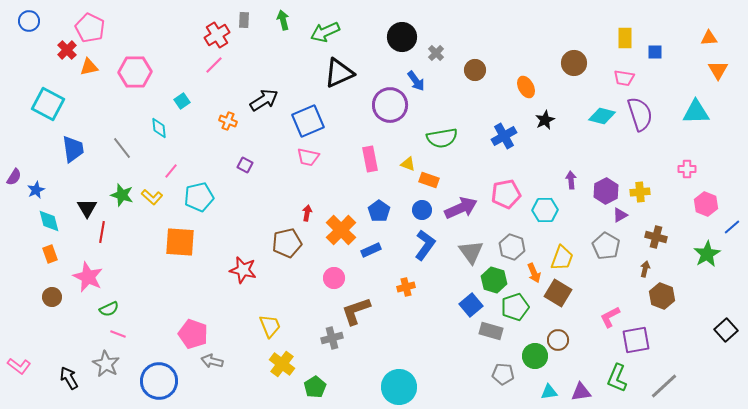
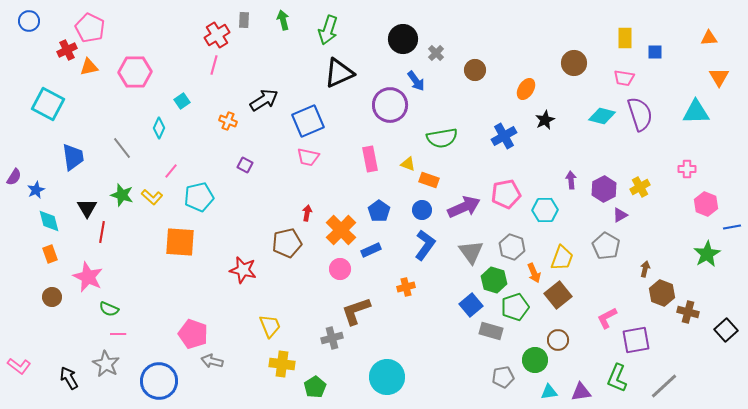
green arrow at (325, 32): moved 3 px right, 2 px up; rotated 48 degrees counterclockwise
black circle at (402, 37): moved 1 px right, 2 px down
red cross at (67, 50): rotated 18 degrees clockwise
pink line at (214, 65): rotated 30 degrees counterclockwise
orange triangle at (718, 70): moved 1 px right, 7 px down
orange ellipse at (526, 87): moved 2 px down; rotated 60 degrees clockwise
cyan diamond at (159, 128): rotated 30 degrees clockwise
blue trapezoid at (73, 149): moved 8 px down
purple hexagon at (606, 191): moved 2 px left, 2 px up
yellow cross at (640, 192): moved 5 px up; rotated 24 degrees counterclockwise
purple arrow at (461, 208): moved 3 px right, 1 px up
blue line at (732, 227): rotated 30 degrees clockwise
brown cross at (656, 237): moved 32 px right, 75 px down
pink circle at (334, 278): moved 6 px right, 9 px up
brown square at (558, 293): moved 2 px down; rotated 20 degrees clockwise
brown hexagon at (662, 296): moved 3 px up
green semicircle at (109, 309): rotated 48 degrees clockwise
pink L-shape at (610, 317): moved 3 px left, 1 px down
pink line at (118, 334): rotated 21 degrees counterclockwise
green circle at (535, 356): moved 4 px down
yellow cross at (282, 364): rotated 30 degrees counterclockwise
gray pentagon at (503, 374): moved 3 px down; rotated 15 degrees counterclockwise
cyan circle at (399, 387): moved 12 px left, 10 px up
